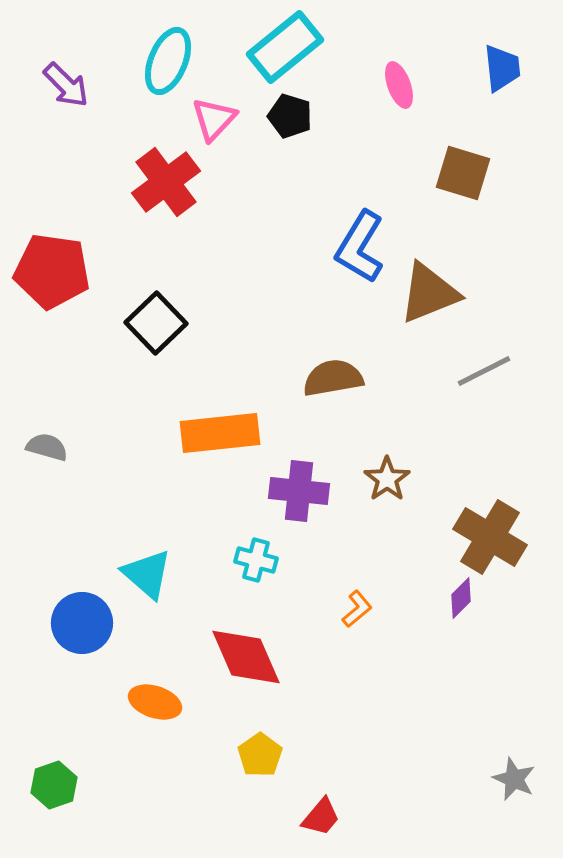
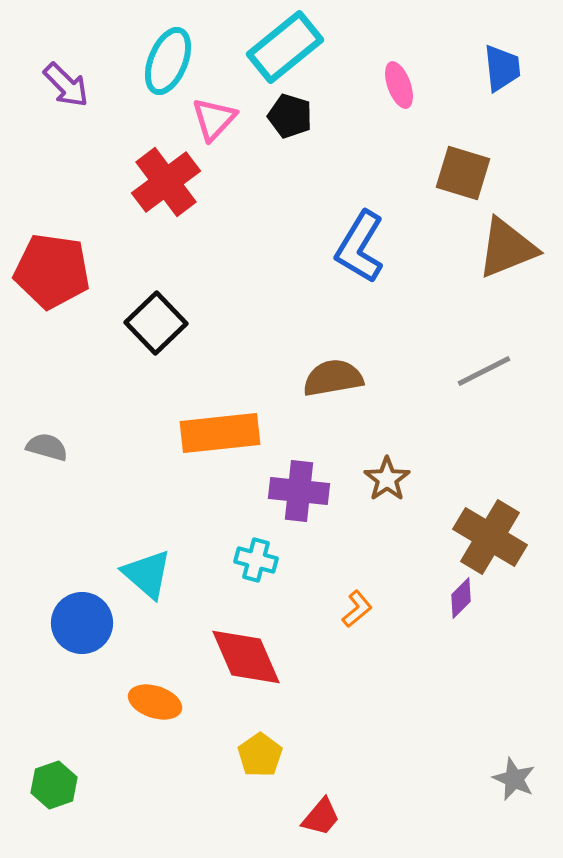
brown triangle: moved 78 px right, 45 px up
